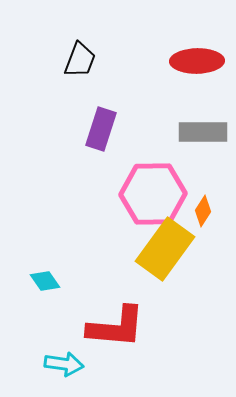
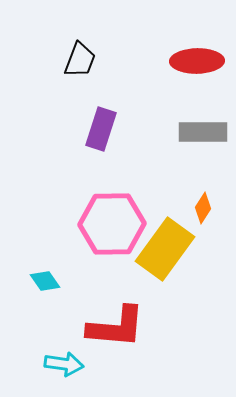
pink hexagon: moved 41 px left, 30 px down
orange diamond: moved 3 px up
